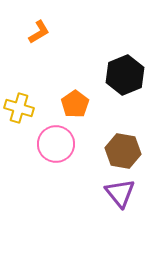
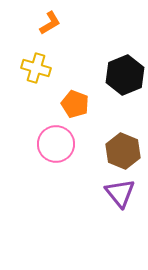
orange L-shape: moved 11 px right, 9 px up
orange pentagon: rotated 16 degrees counterclockwise
yellow cross: moved 17 px right, 40 px up
brown hexagon: rotated 12 degrees clockwise
